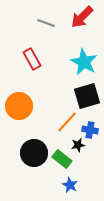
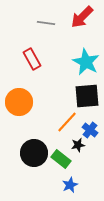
gray line: rotated 12 degrees counterclockwise
cyan star: moved 2 px right
black square: rotated 12 degrees clockwise
orange circle: moved 4 px up
blue cross: rotated 28 degrees clockwise
green rectangle: moved 1 px left
blue star: rotated 21 degrees clockwise
